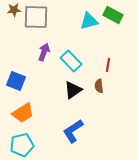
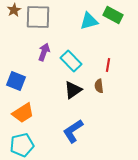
brown star: rotated 24 degrees counterclockwise
gray square: moved 2 px right
